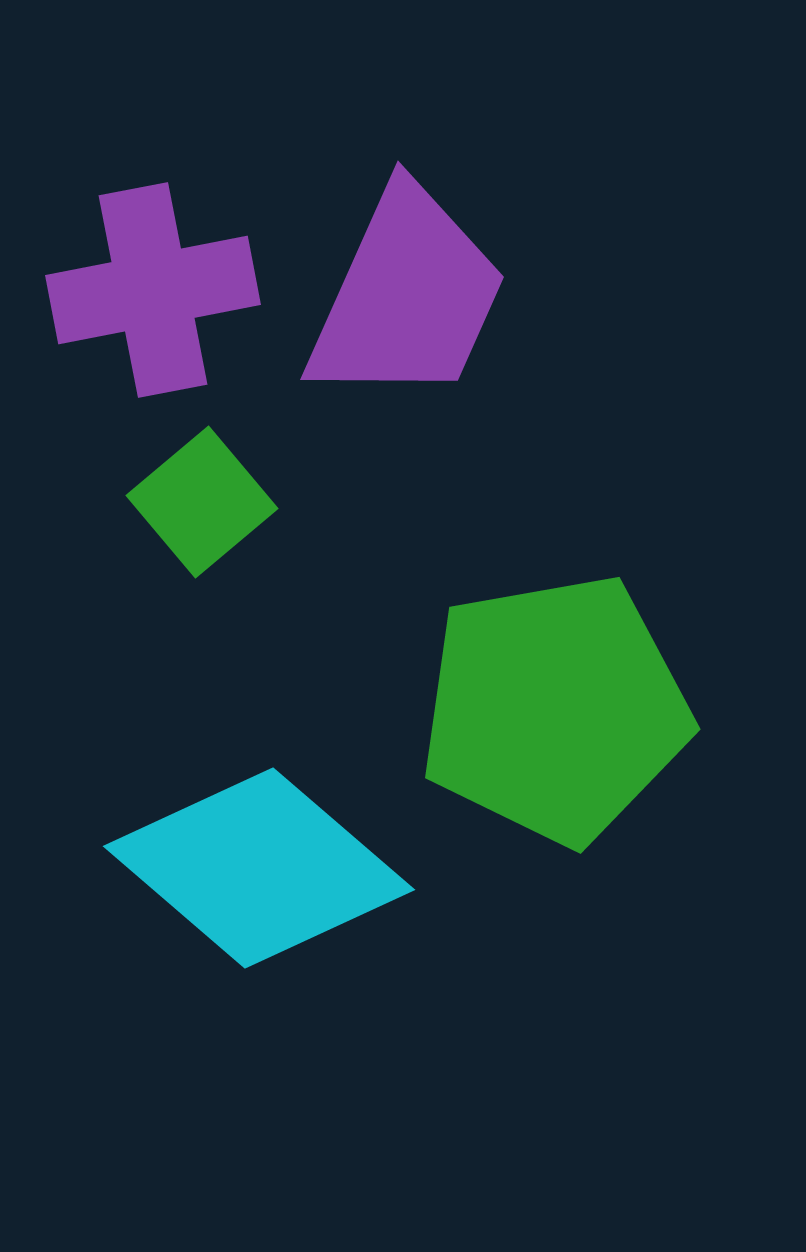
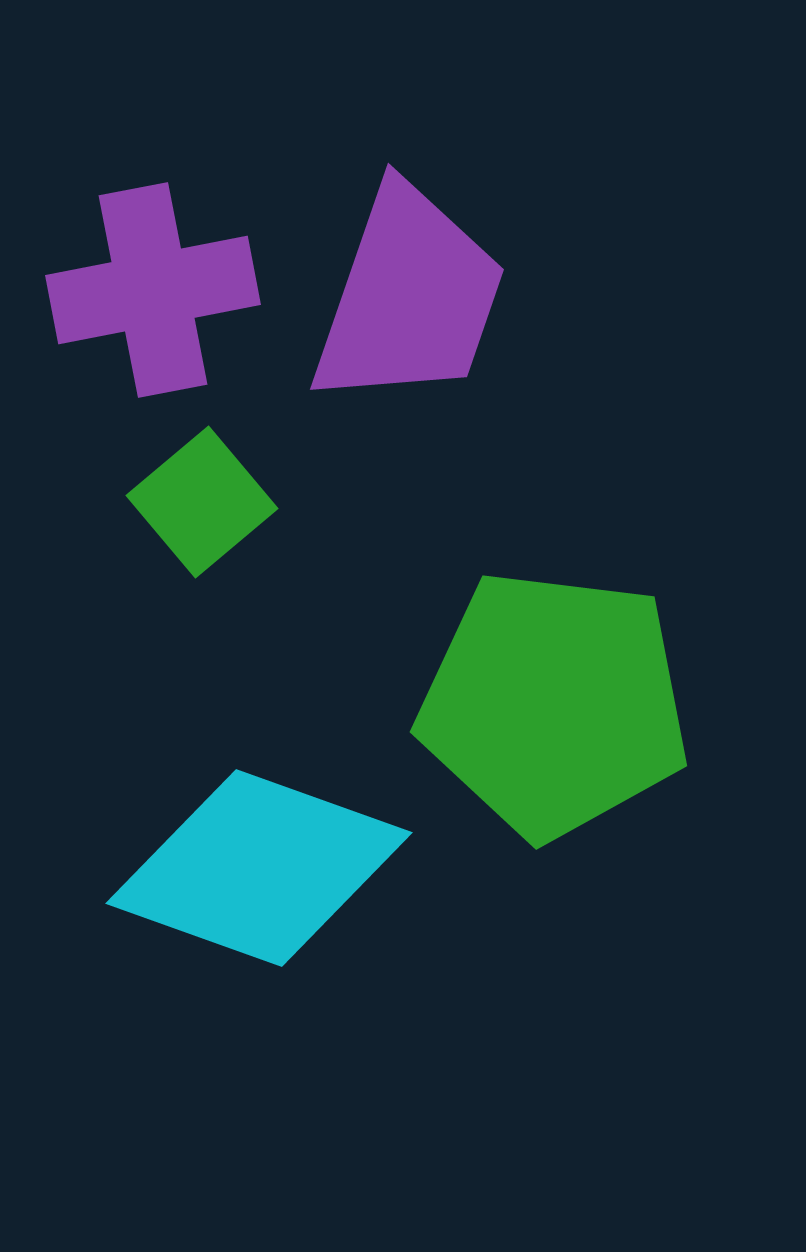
purple trapezoid: moved 2 px right, 1 px down; rotated 5 degrees counterclockwise
green pentagon: moved 1 px left, 5 px up; rotated 17 degrees clockwise
cyan diamond: rotated 21 degrees counterclockwise
